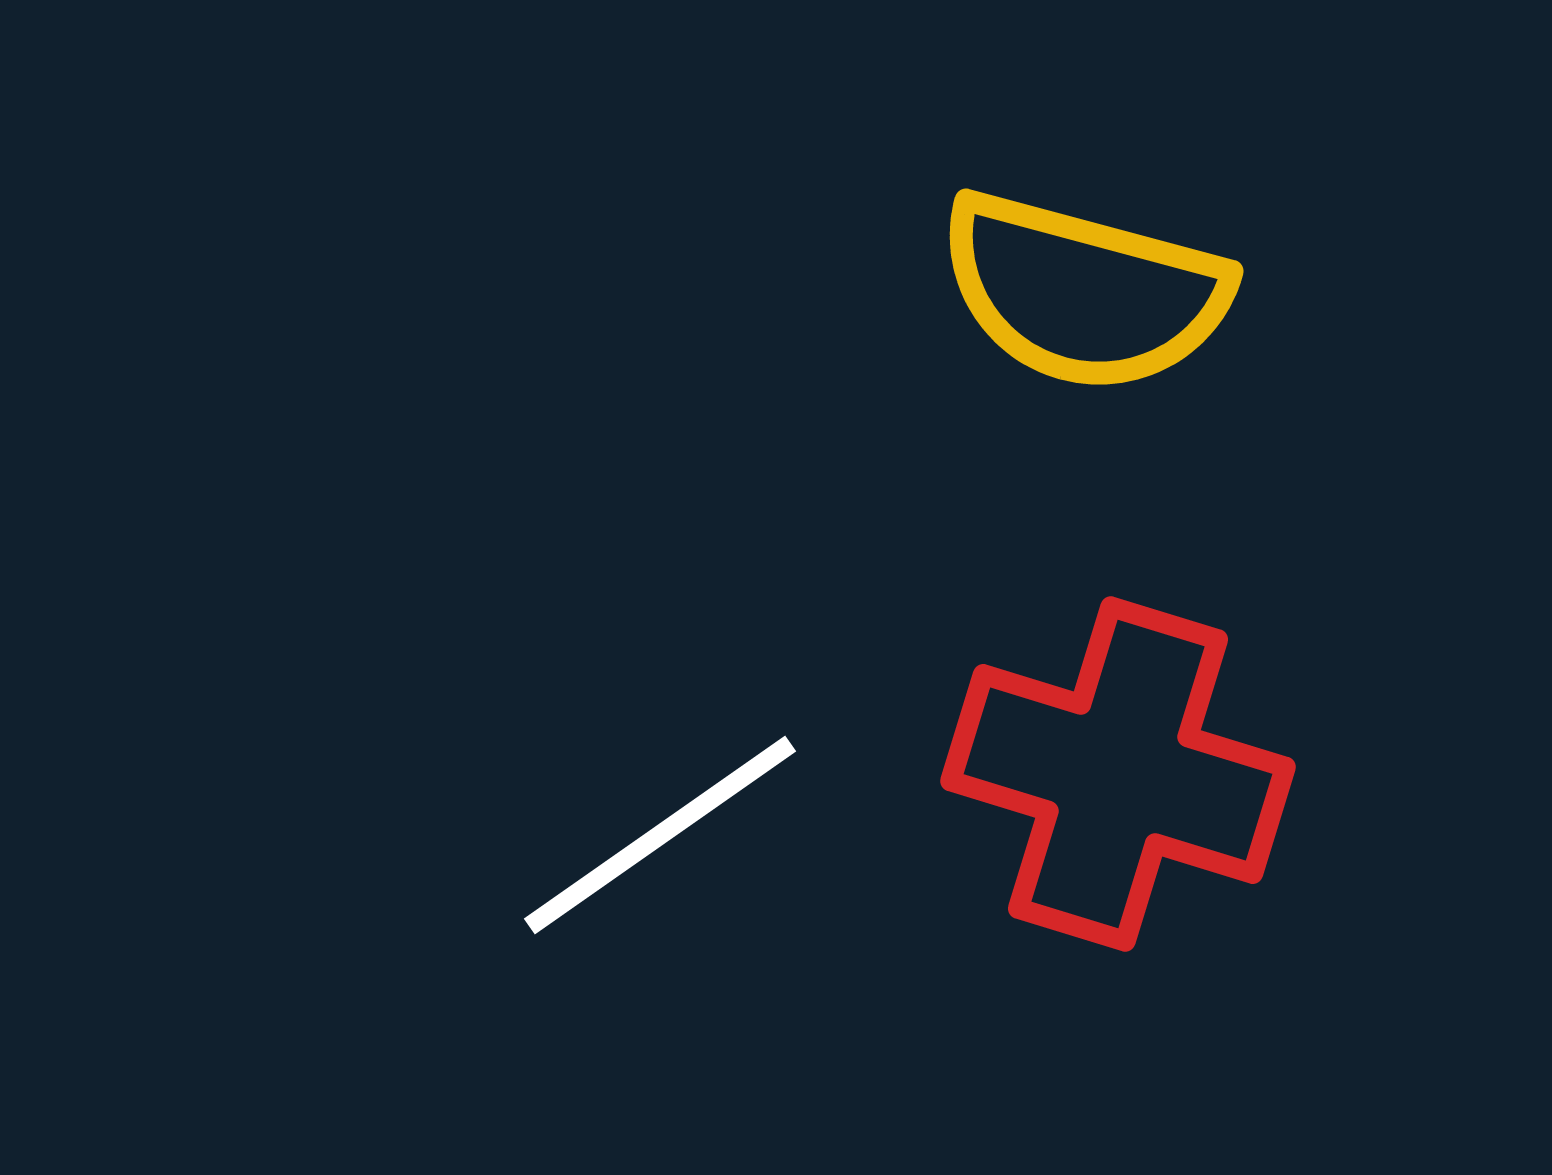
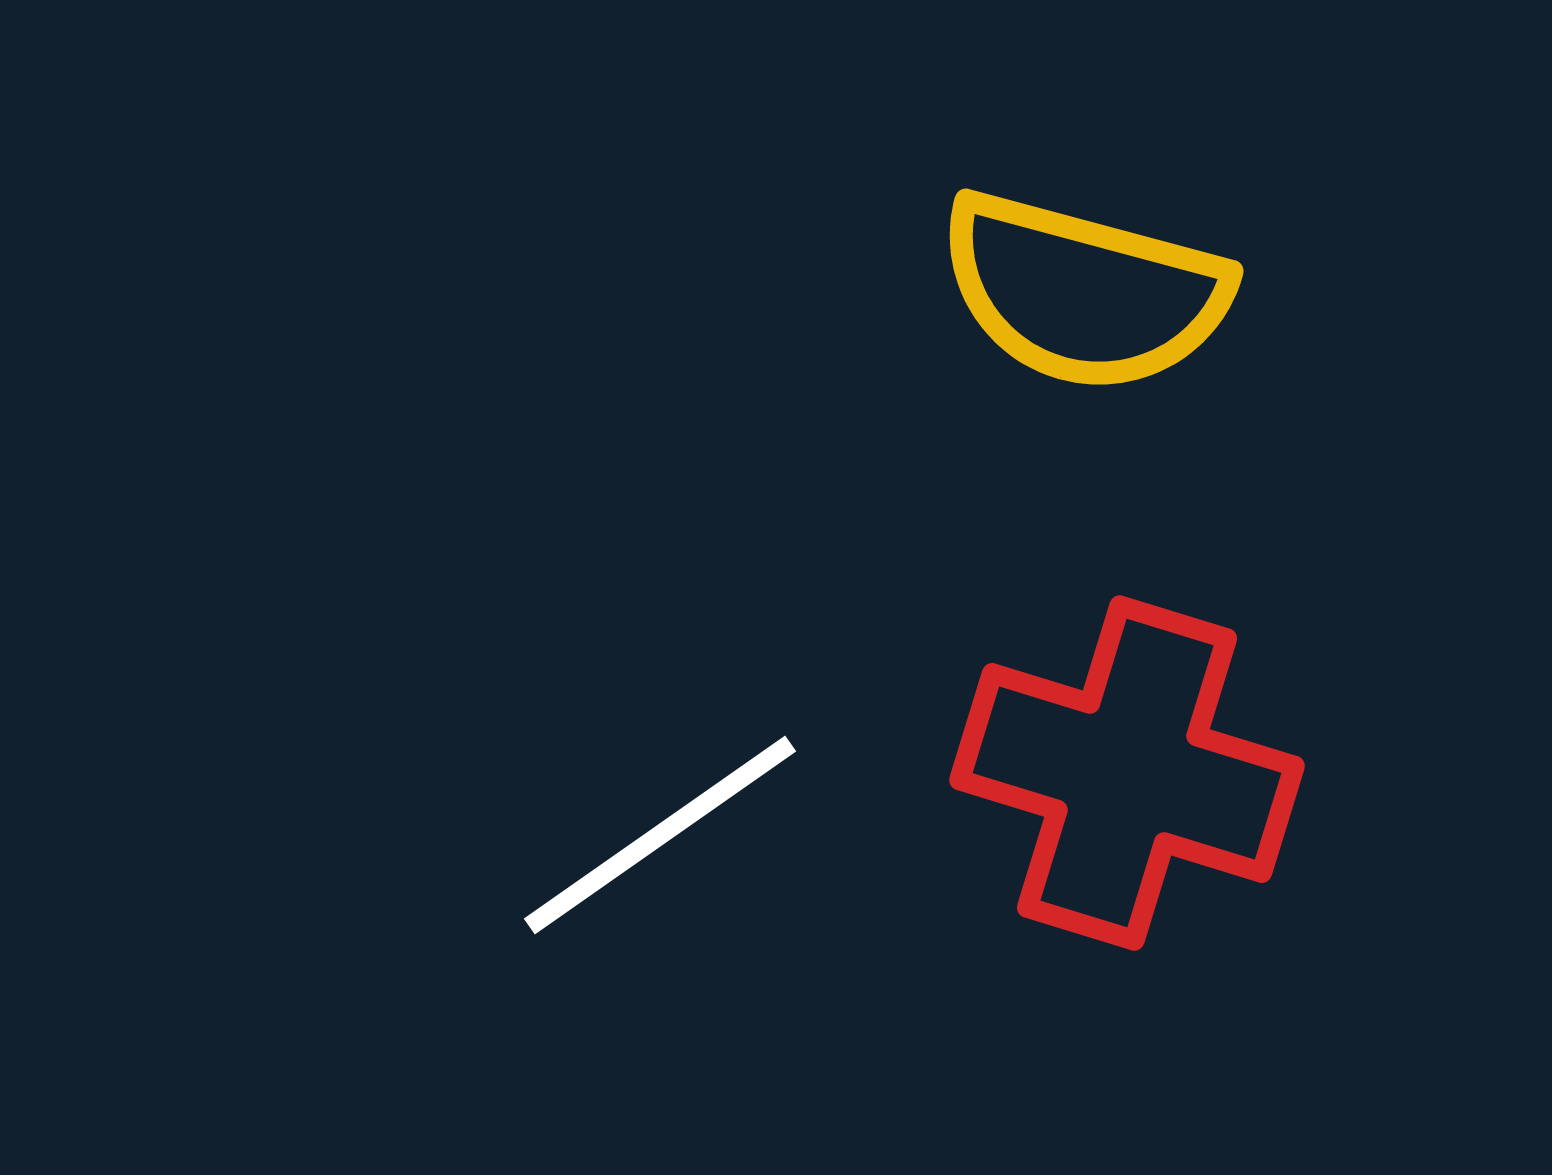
red cross: moved 9 px right, 1 px up
